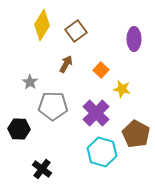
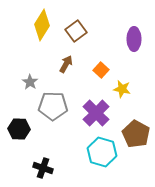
black cross: moved 1 px right, 1 px up; rotated 18 degrees counterclockwise
